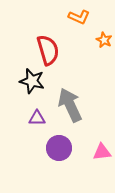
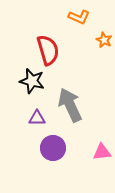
purple circle: moved 6 px left
